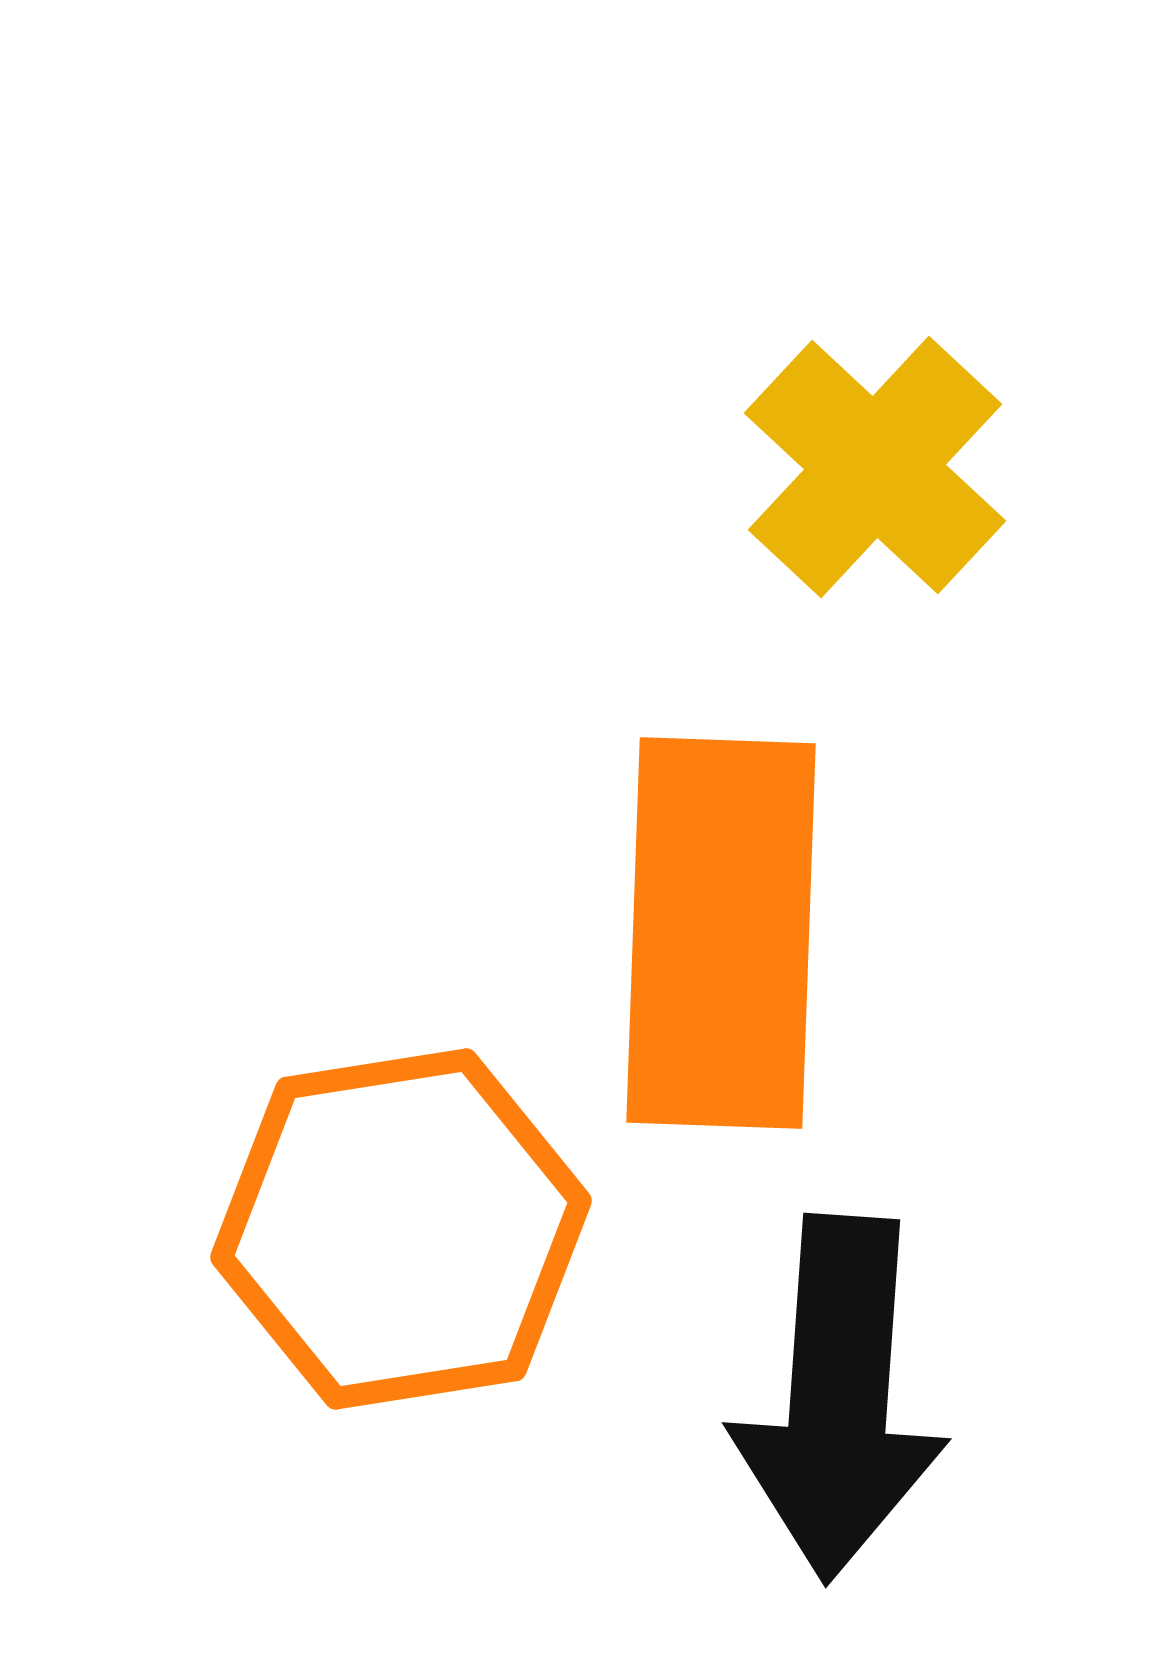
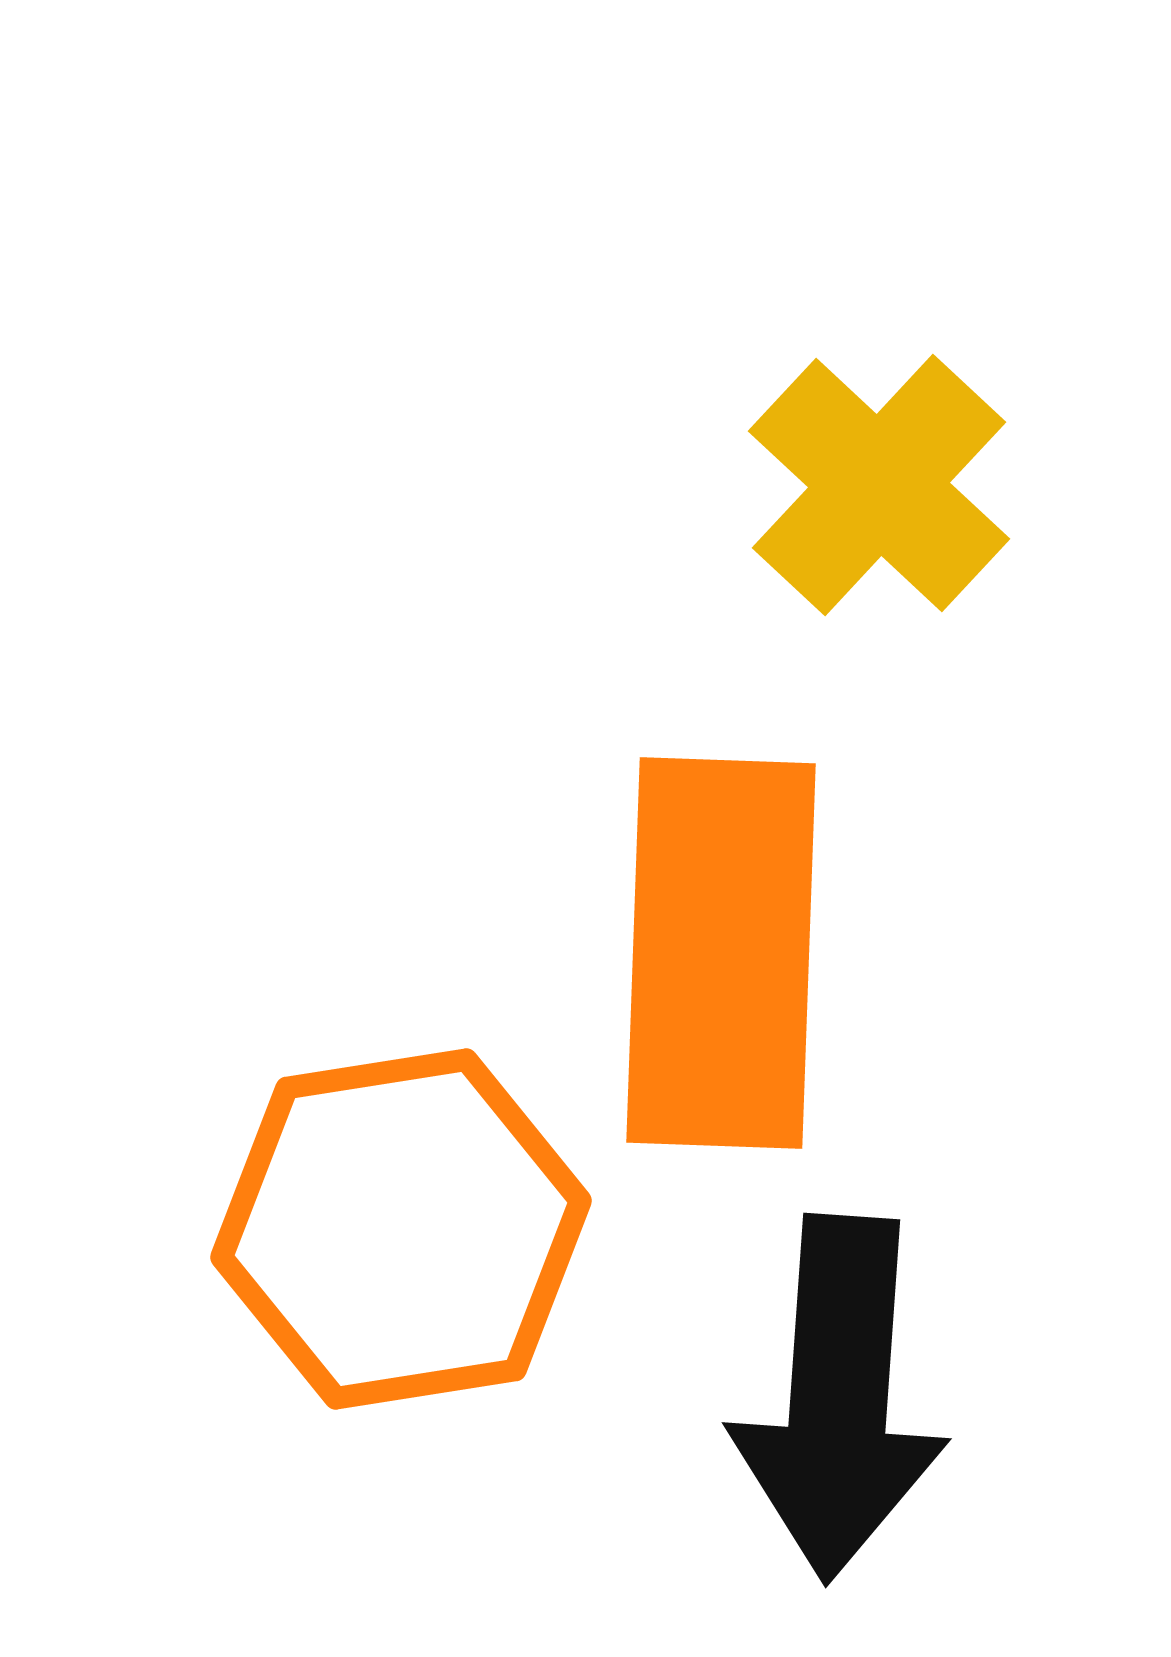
yellow cross: moved 4 px right, 18 px down
orange rectangle: moved 20 px down
